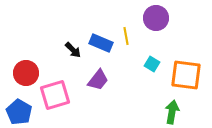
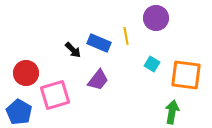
blue rectangle: moved 2 px left
